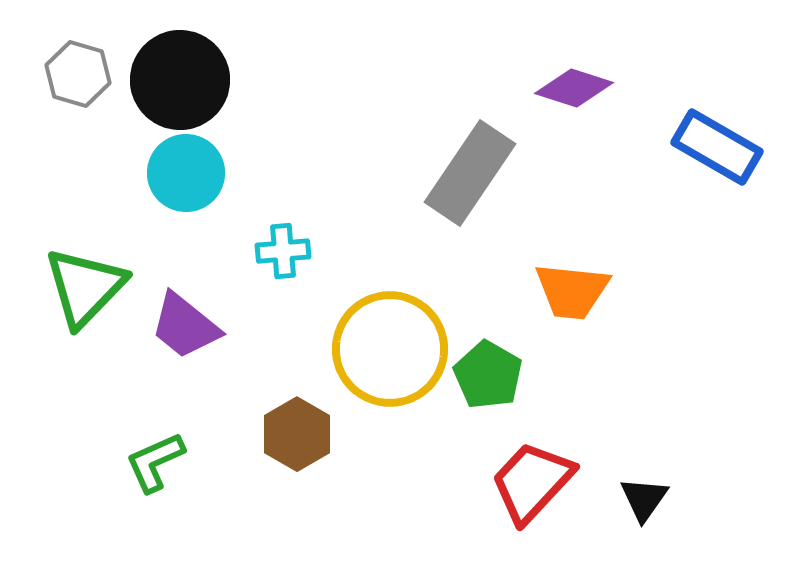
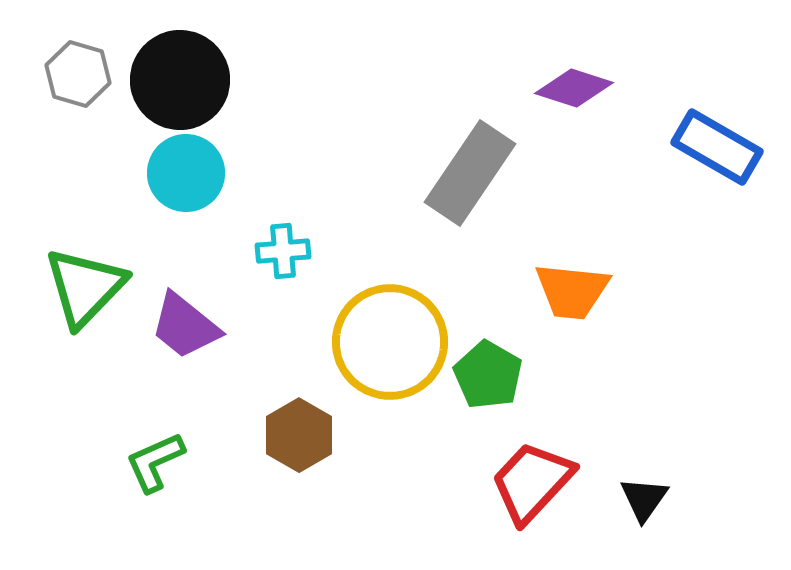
yellow circle: moved 7 px up
brown hexagon: moved 2 px right, 1 px down
